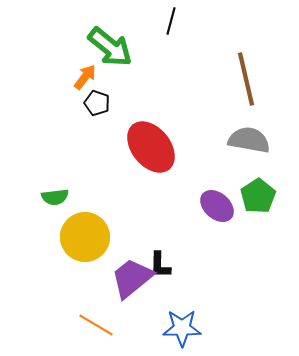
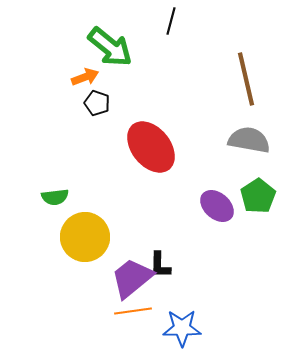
orange arrow: rotated 32 degrees clockwise
orange line: moved 37 px right, 14 px up; rotated 39 degrees counterclockwise
